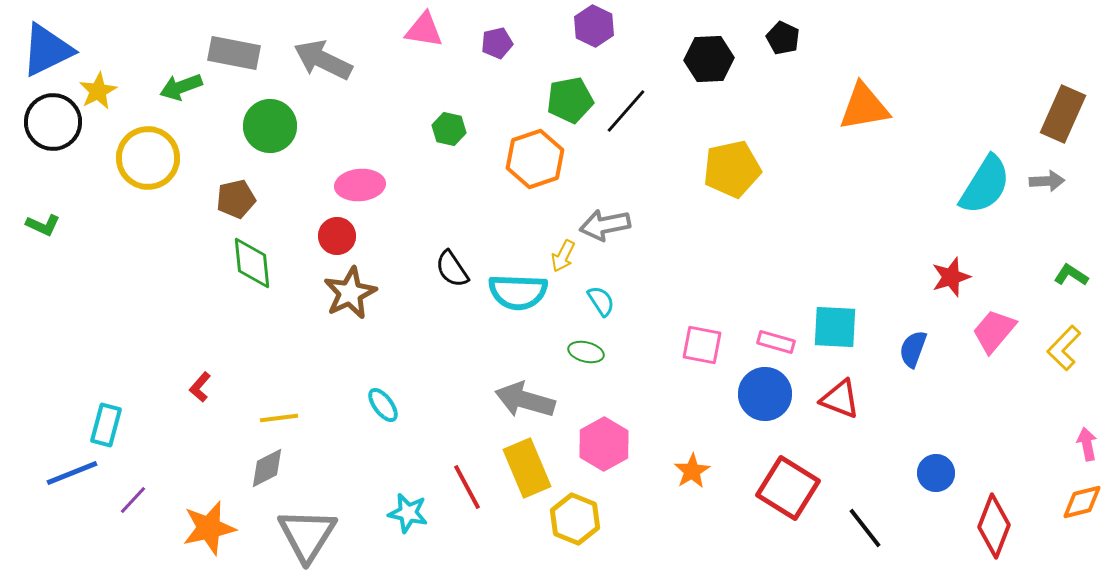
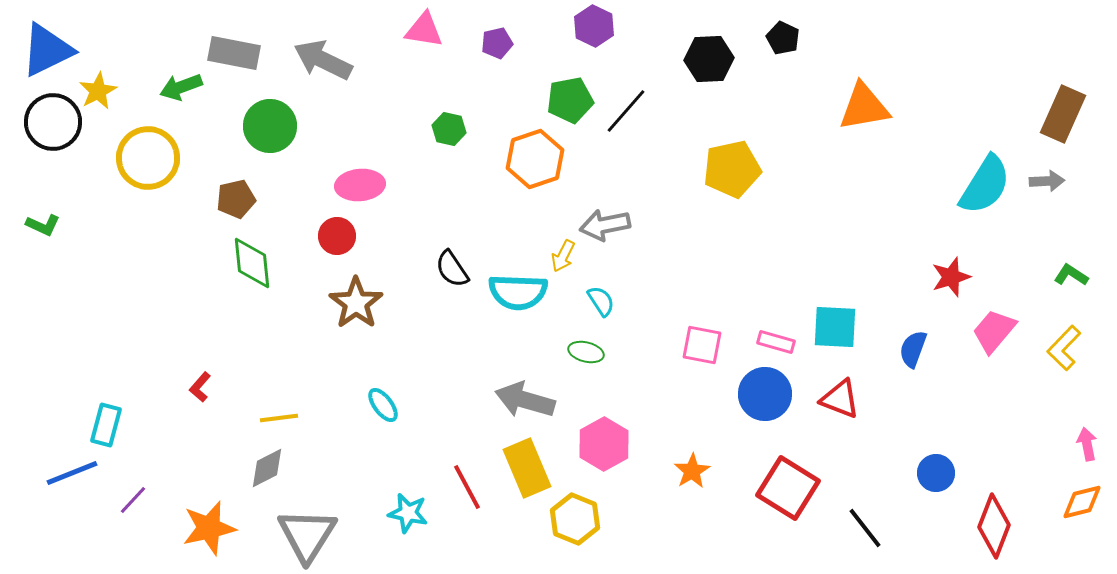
brown star at (350, 293): moved 6 px right, 10 px down; rotated 10 degrees counterclockwise
